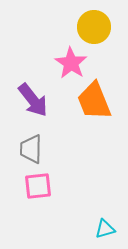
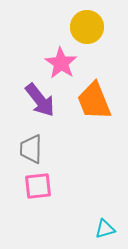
yellow circle: moved 7 px left
pink star: moved 10 px left
purple arrow: moved 7 px right
